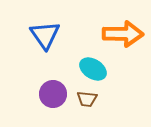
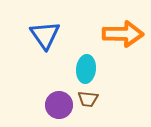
cyan ellipse: moved 7 px left; rotated 64 degrees clockwise
purple circle: moved 6 px right, 11 px down
brown trapezoid: moved 1 px right
